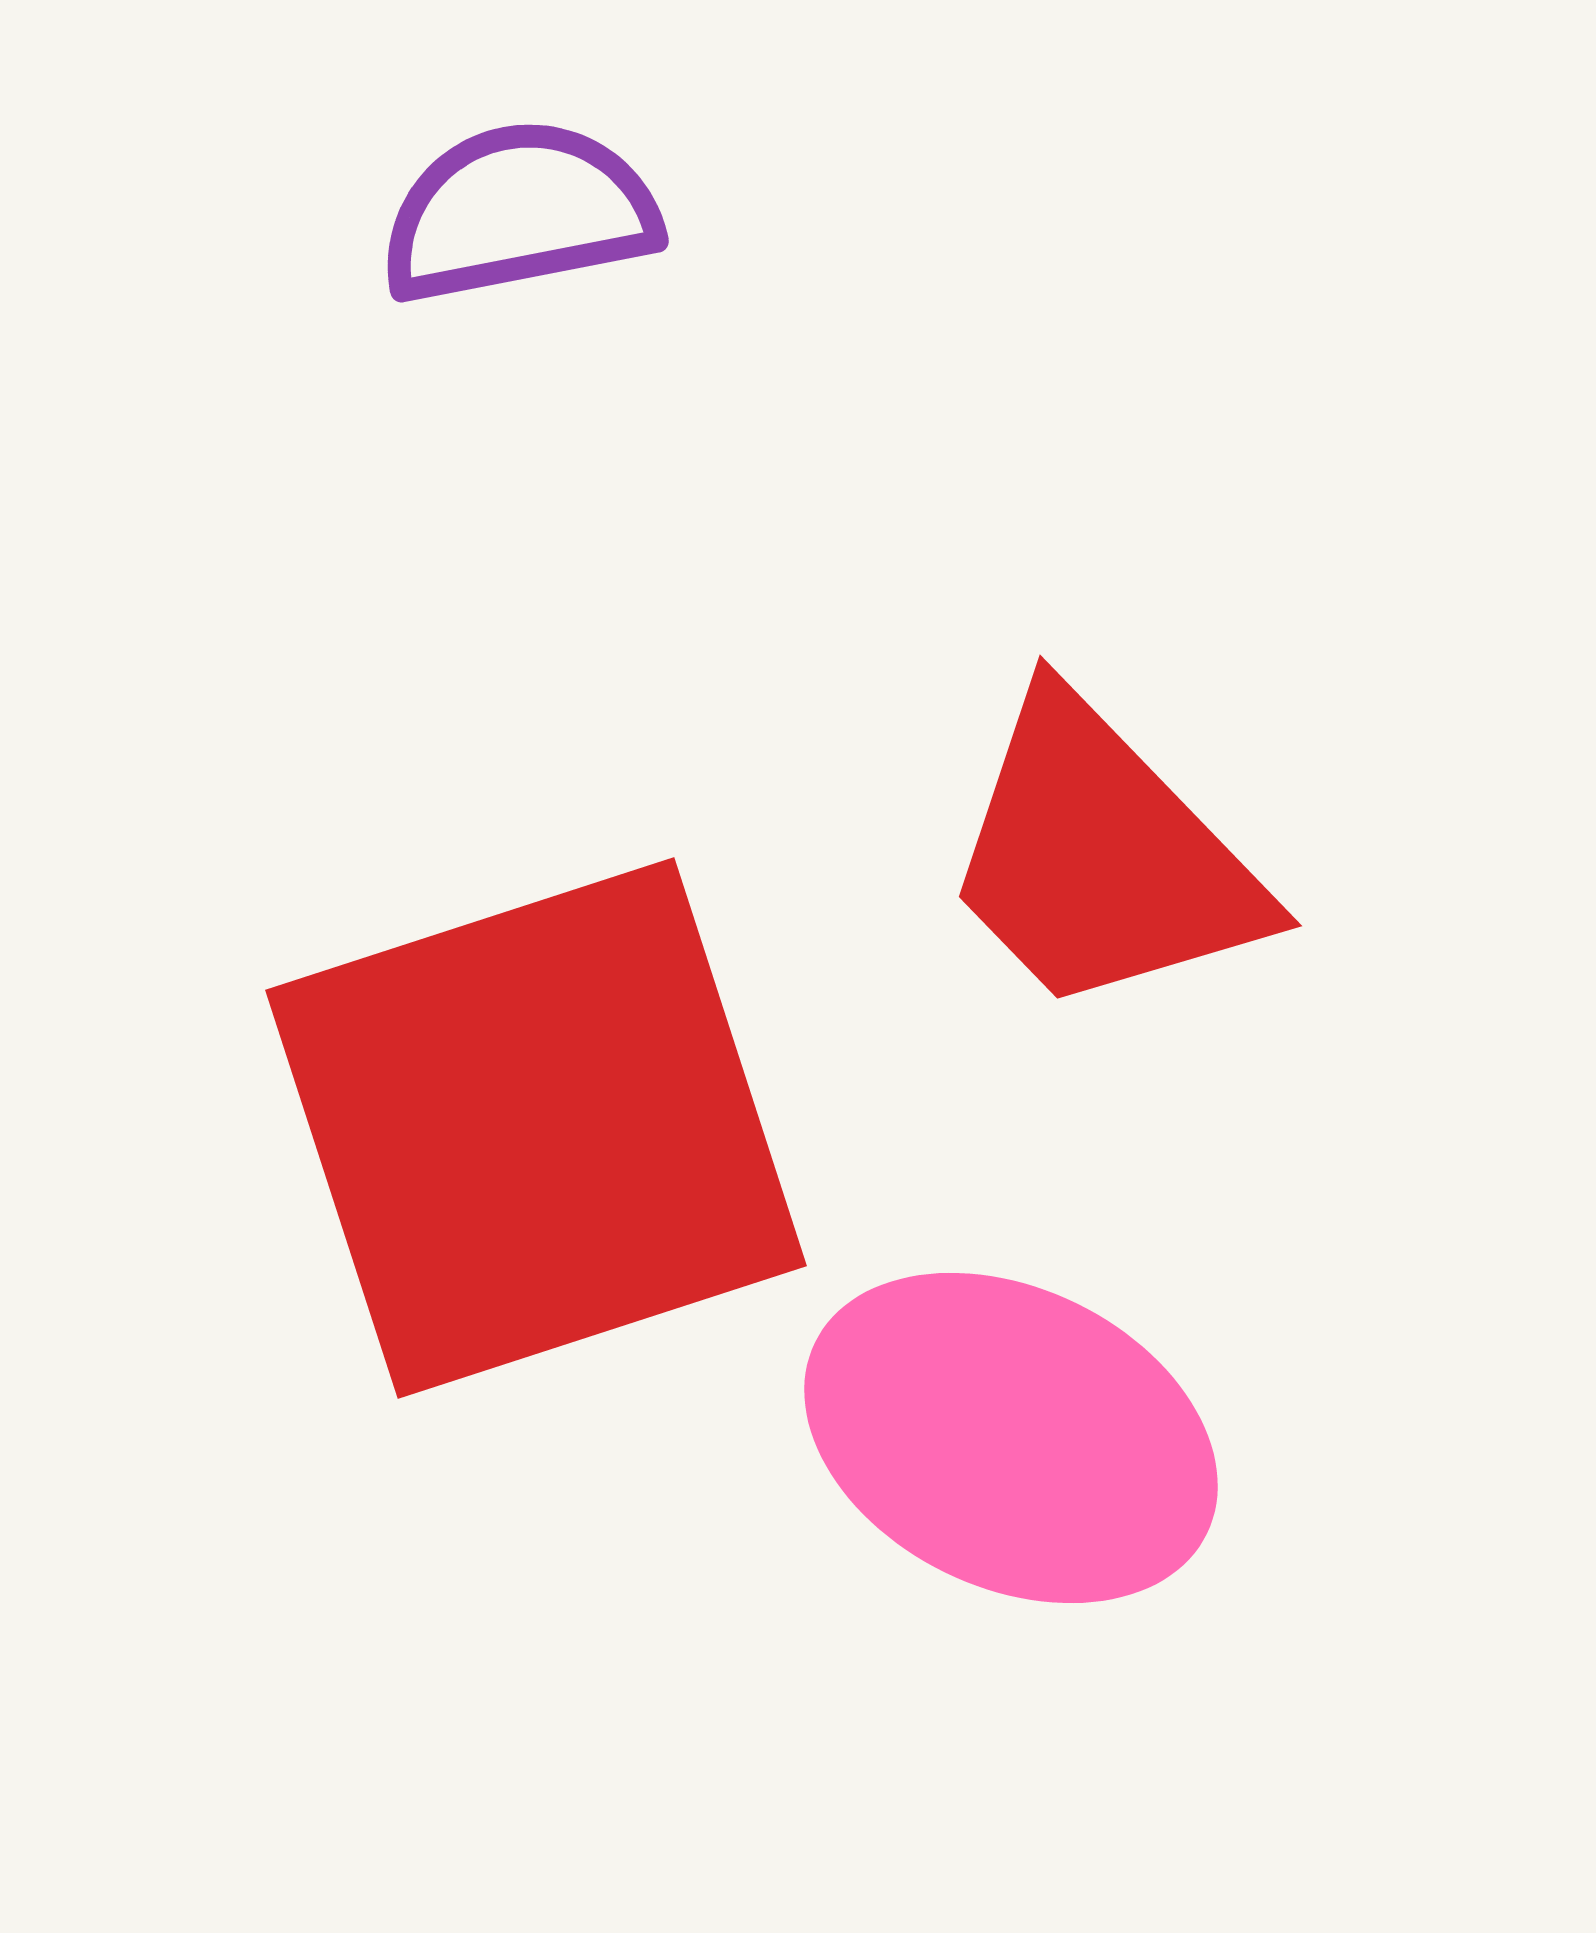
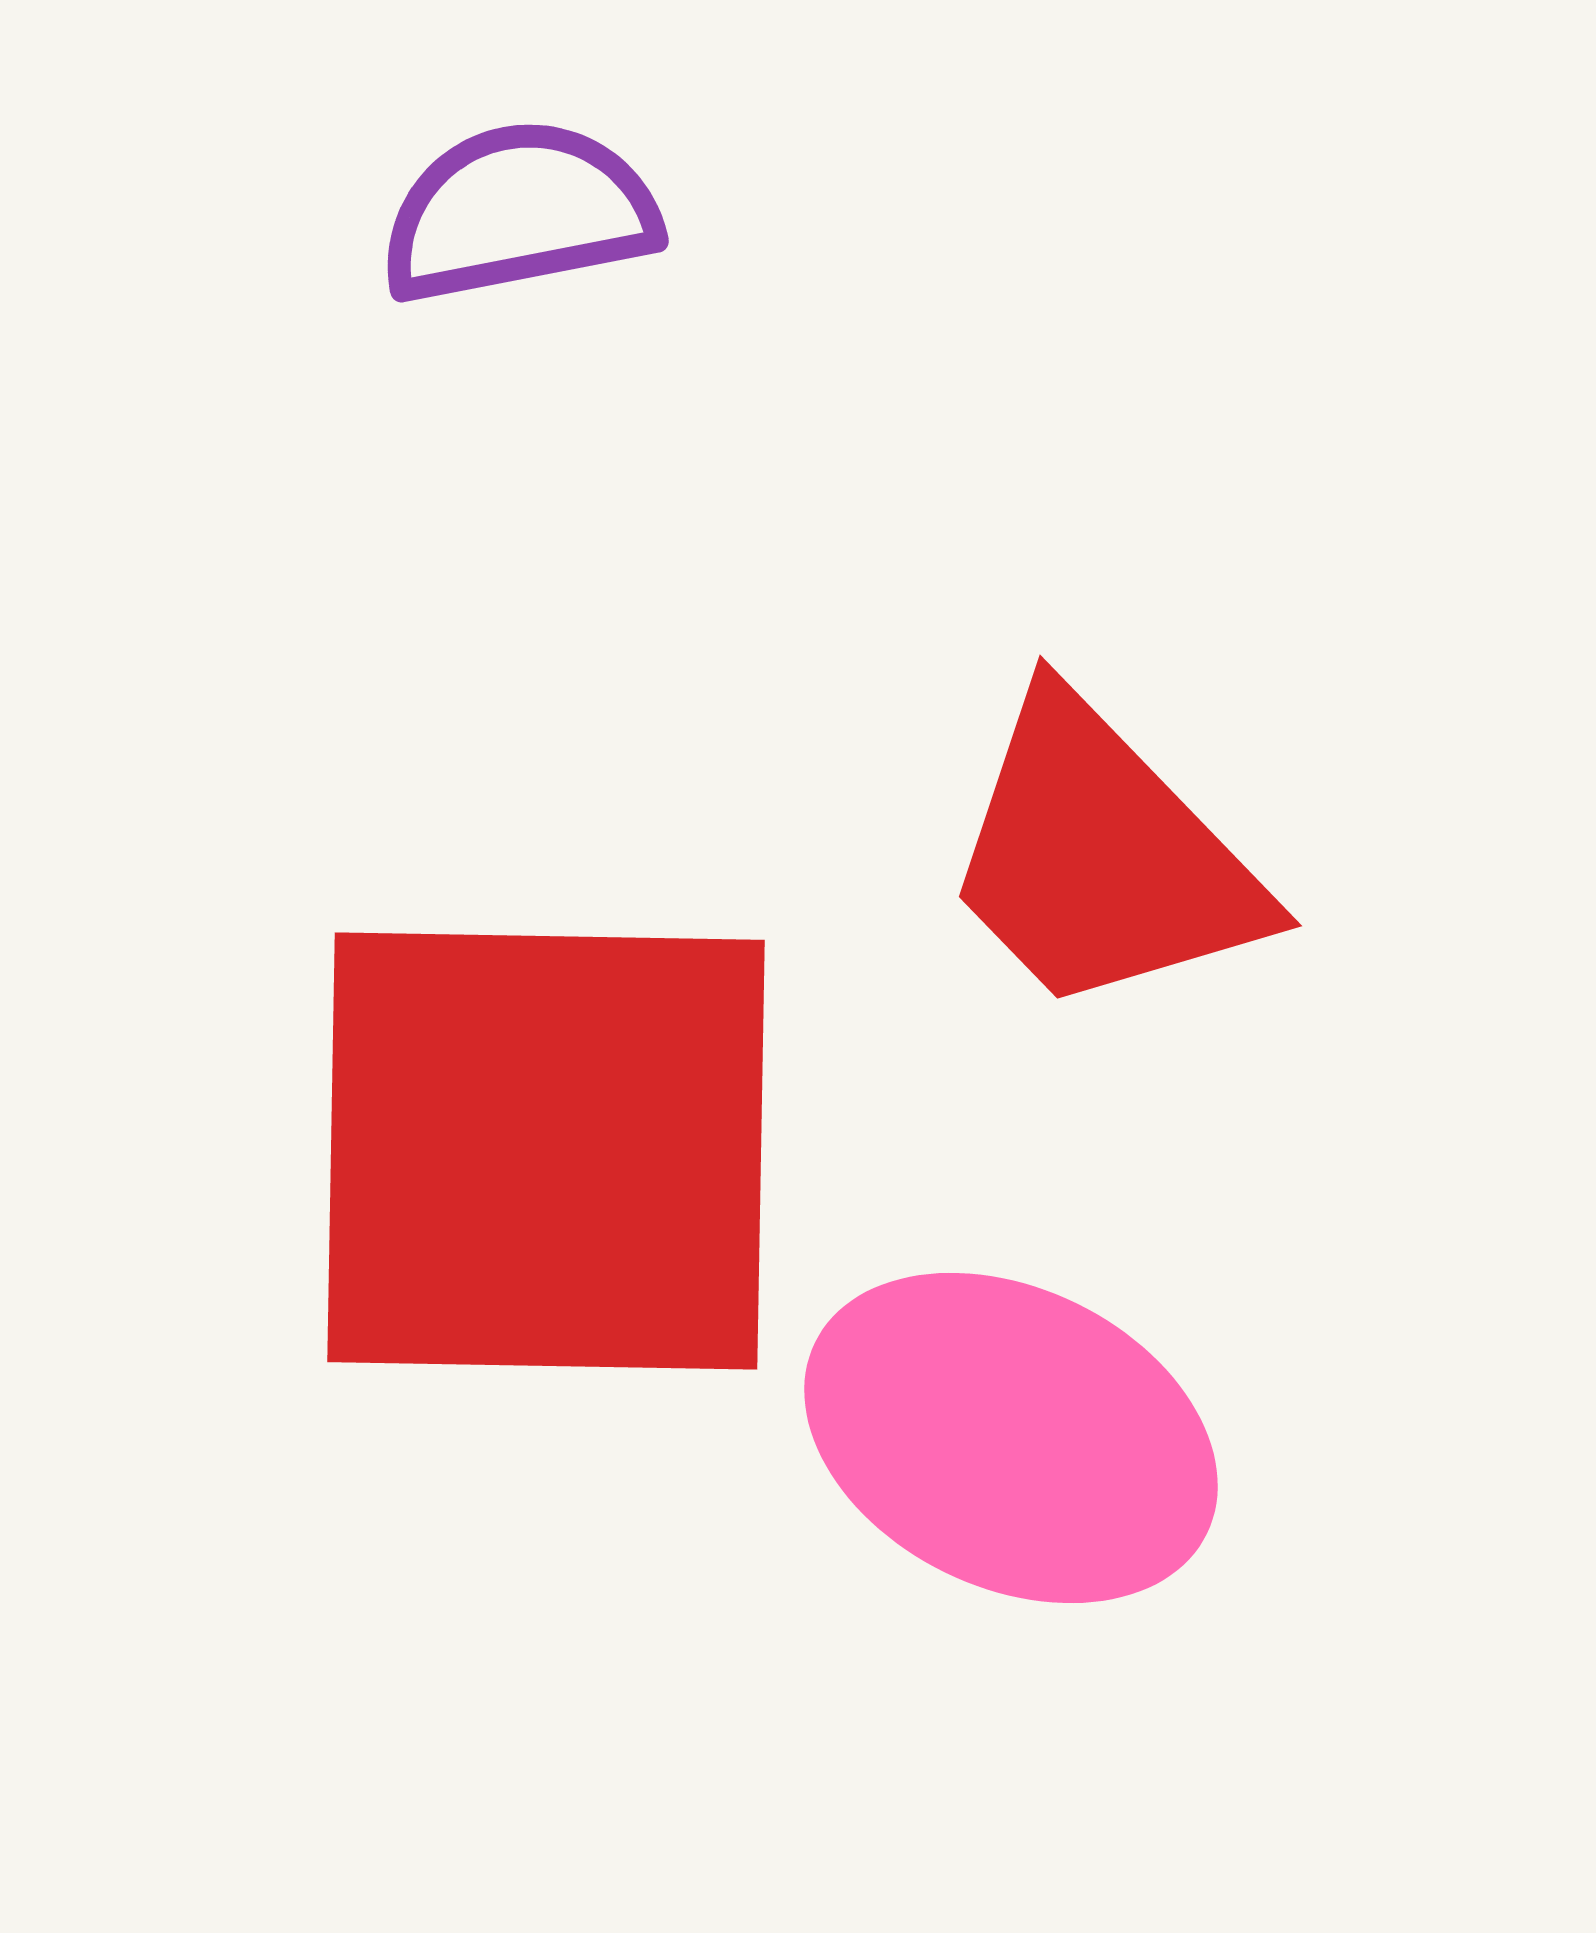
red square: moved 10 px right, 23 px down; rotated 19 degrees clockwise
